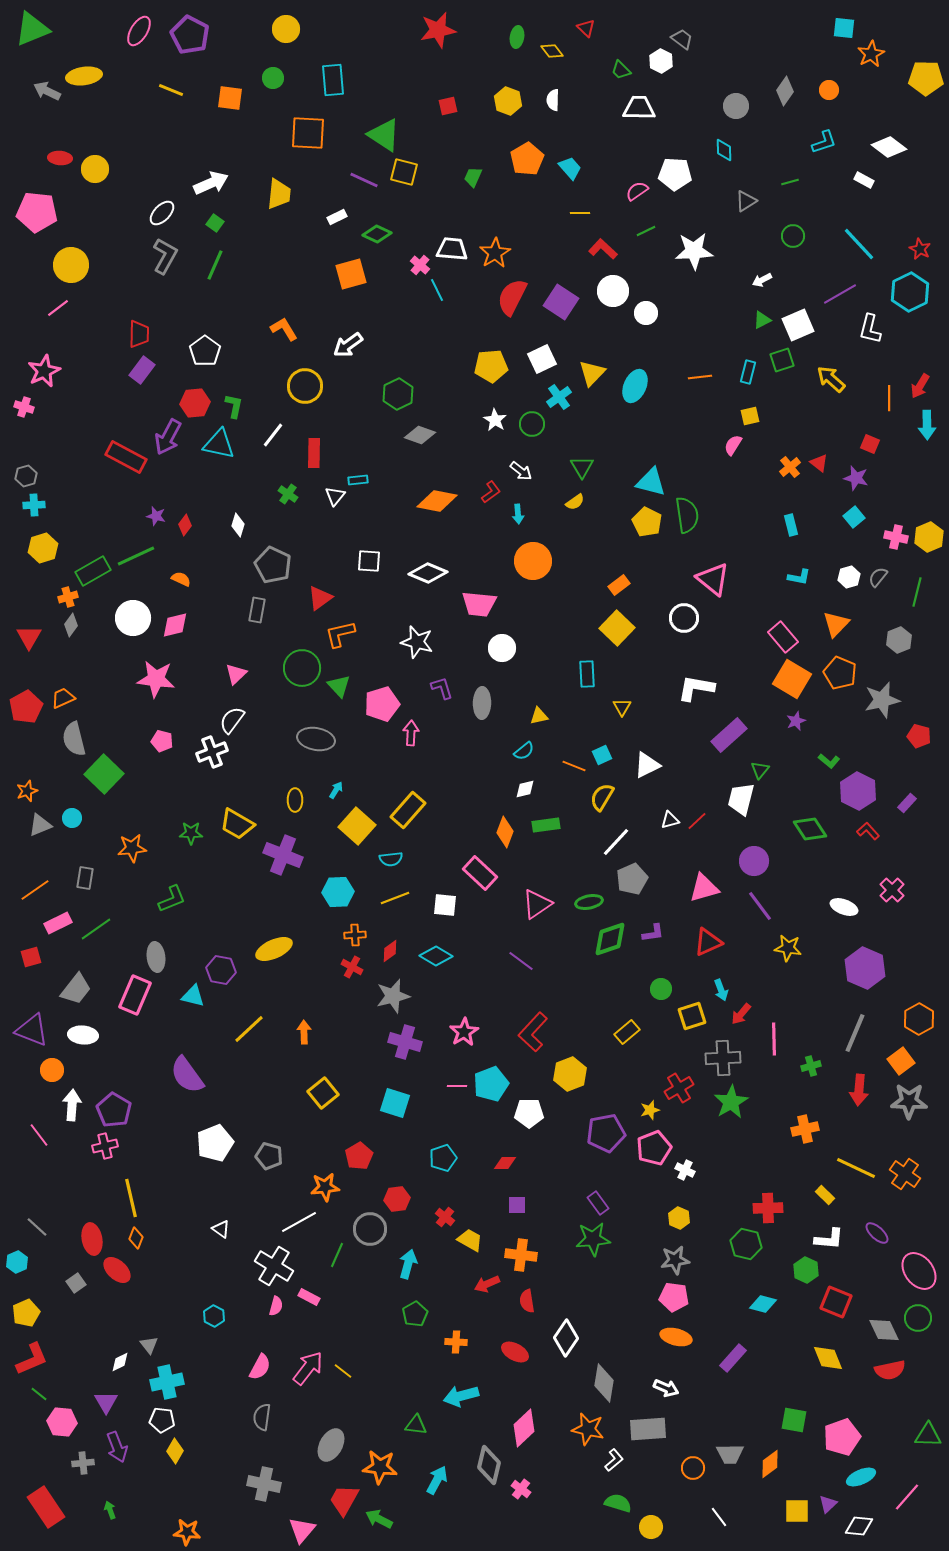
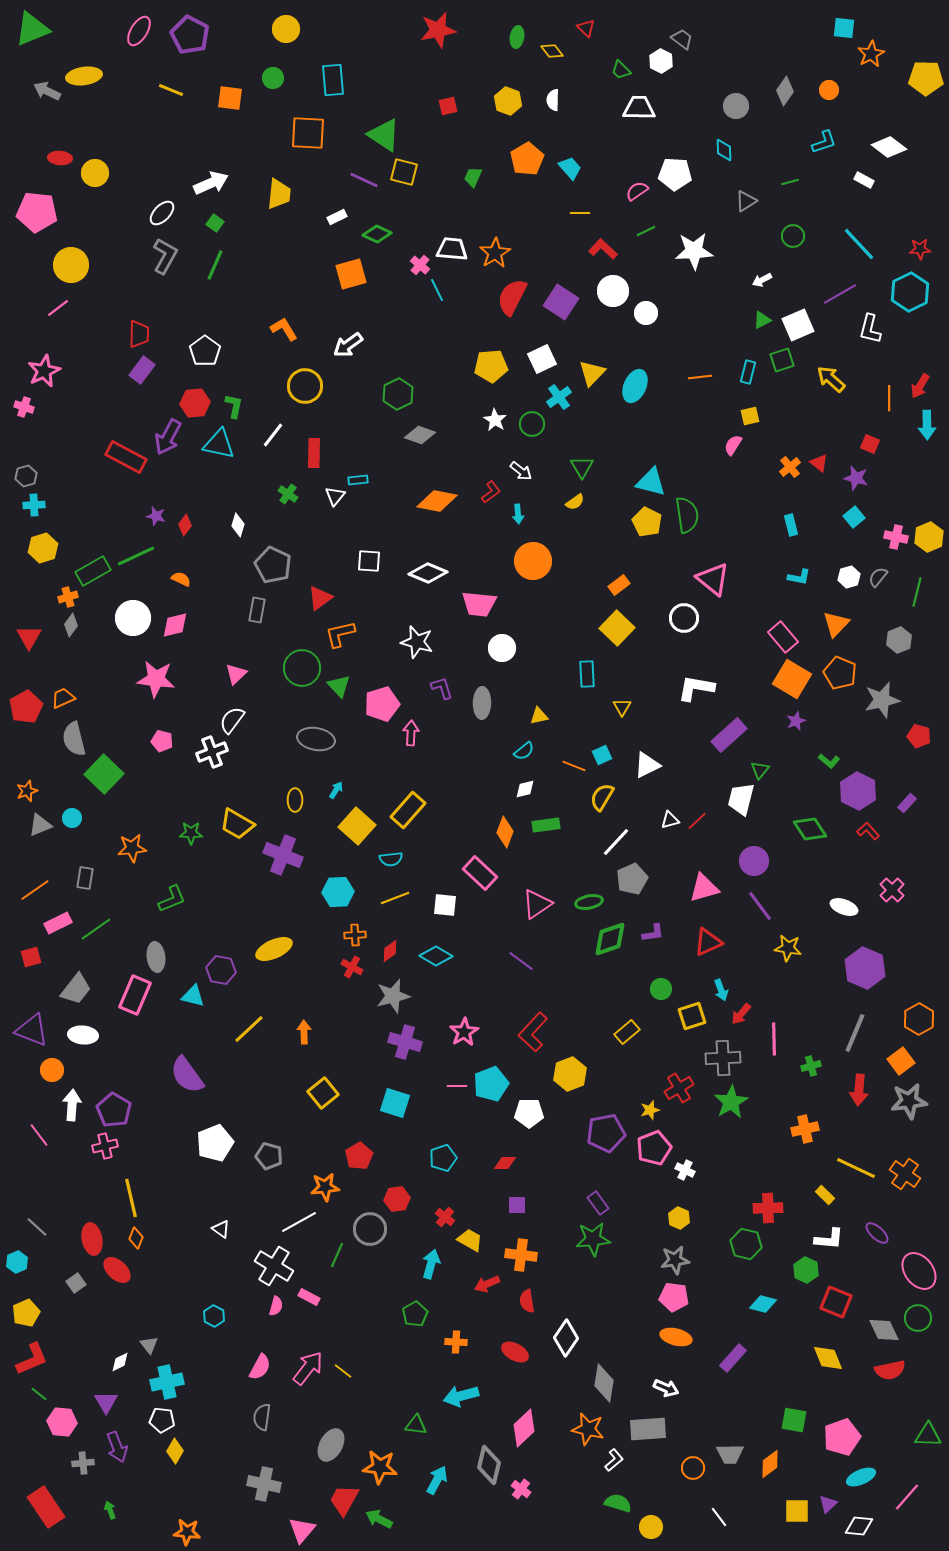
yellow circle at (95, 169): moved 4 px down
red star at (920, 249): rotated 30 degrees counterclockwise
gray star at (909, 1101): rotated 9 degrees counterclockwise
cyan arrow at (408, 1264): moved 23 px right
